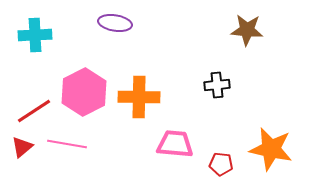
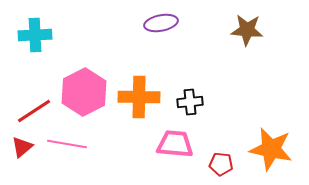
purple ellipse: moved 46 px right; rotated 20 degrees counterclockwise
black cross: moved 27 px left, 17 px down
